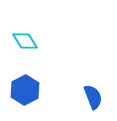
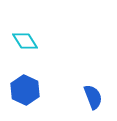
blue hexagon: rotated 8 degrees counterclockwise
